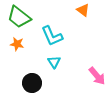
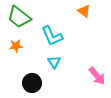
orange triangle: moved 1 px right, 1 px down
orange star: moved 1 px left, 2 px down; rotated 16 degrees counterclockwise
